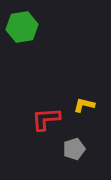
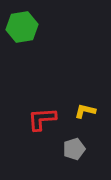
yellow L-shape: moved 1 px right, 6 px down
red L-shape: moved 4 px left
